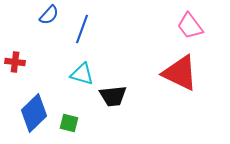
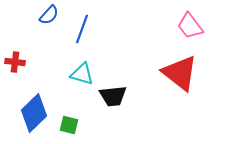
red triangle: rotated 12 degrees clockwise
green square: moved 2 px down
